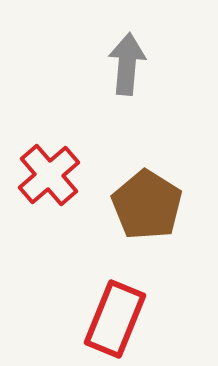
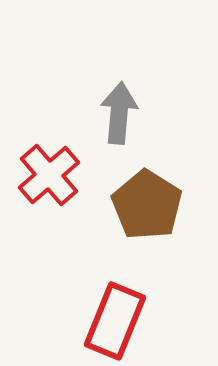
gray arrow: moved 8 px left, 49 px down
red rectangle: moved 2 px down
